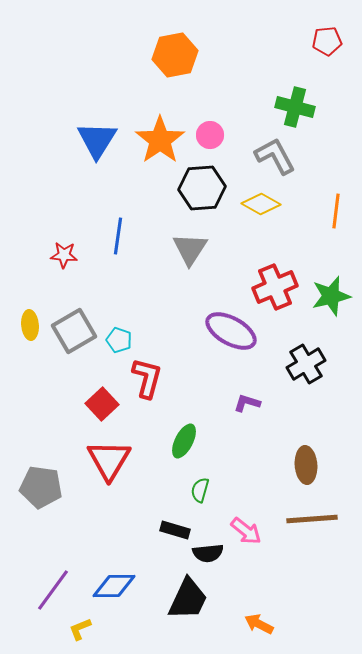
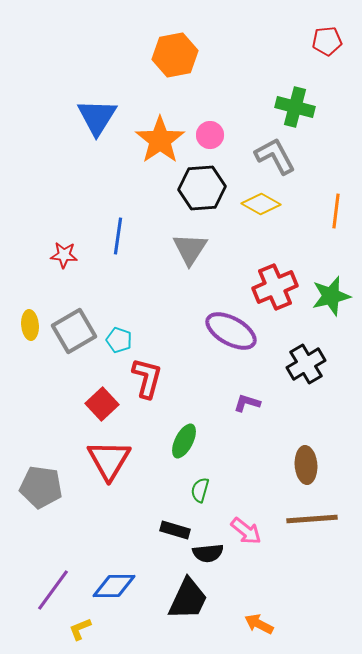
blue triangle: moved 23 px up
